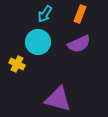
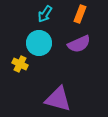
cyan circle: moved 1 px right, 1 px down
yellow cross: moved 3 px right
